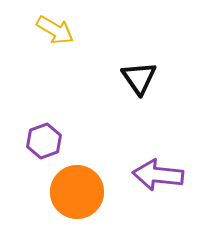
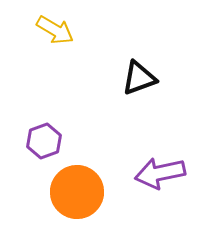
black triangle: rotated 45 degrees clockwise
purple arrow: moved 2 px right, 2 px up; rotated 18 degrees counterclockwise
